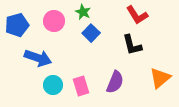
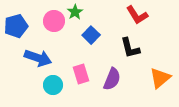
green star: moved 8 px left; rotated 14 degrees clockwise
blue pentagon: moved 1 px left, 1 px down
blue square: moved 2 px down
black L-shape: moved 2 px left, 3 px down
purple semicircle: moved 3 px left, 3 px up
pink rectangle: moved 12 px up
